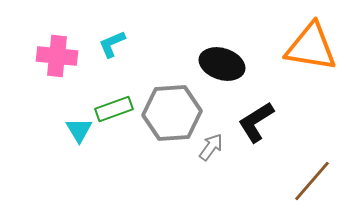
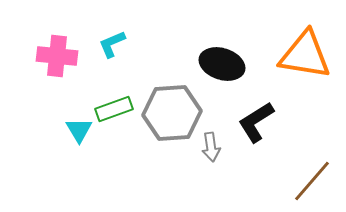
orange triangle: moved 6 px left, 8 px down
gray arrow: rotated 136 degrees clockwise
